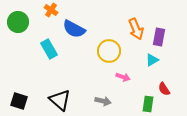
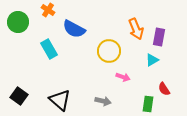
orange cross: moved 3 px left
black square: moved 5 px up; rotated 18 degrees clockwise
